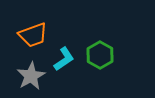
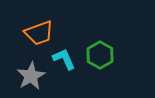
orange trapezoid: moved 6 px right, 2 px up
cyan L-shape: rotated 80 degrees counterclockwise
